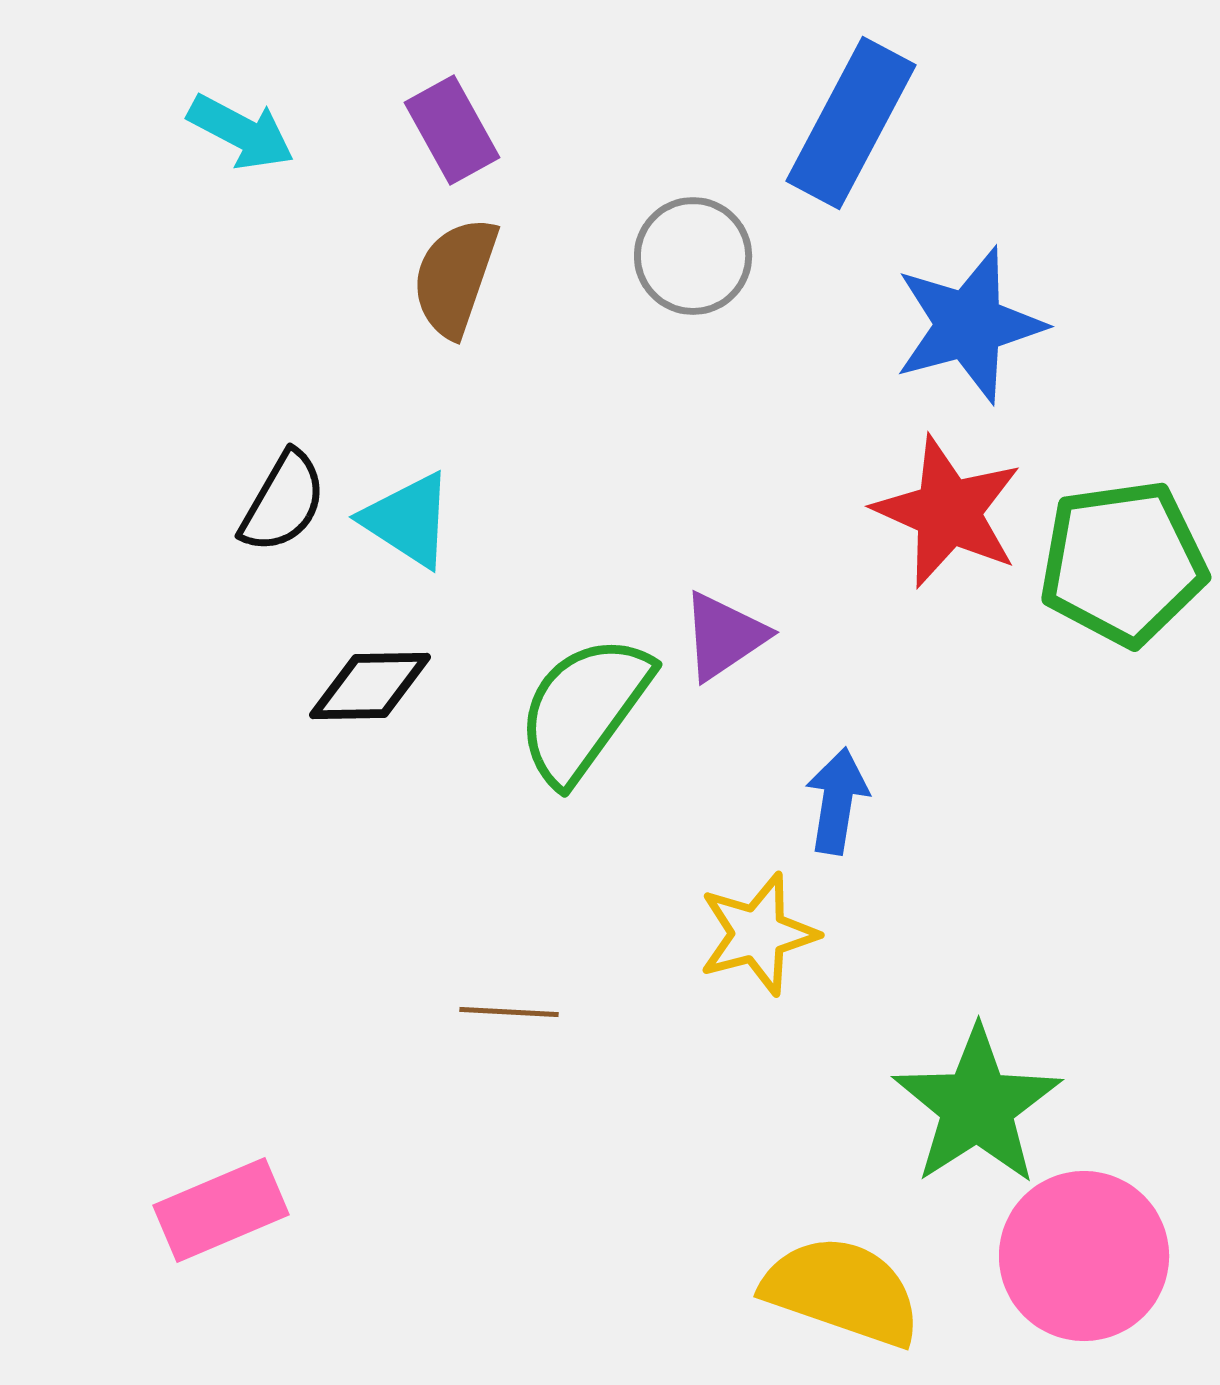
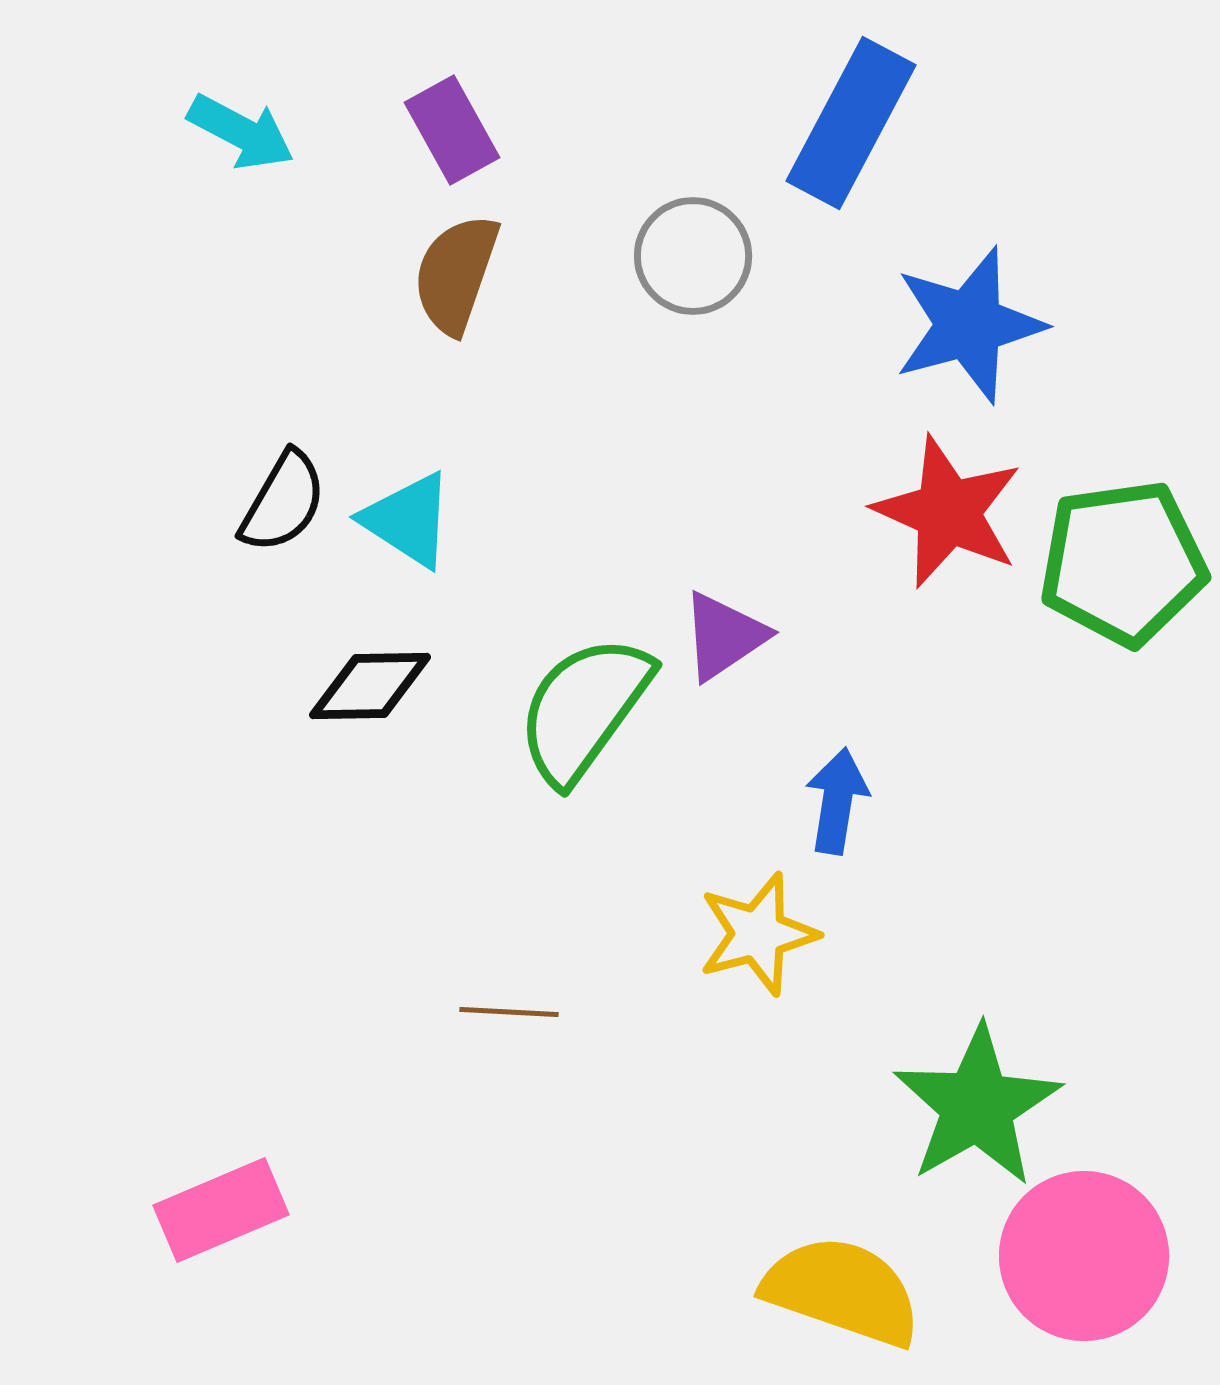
brown semicircle: moved 1 px right, 3 px up
green star: rotated 3 degrees clockwise
